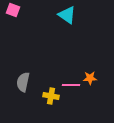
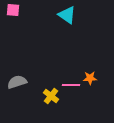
pink square: rotated 16 degrees counterclockwise
gray semicircle: moved 6 px left; rotated 60 degrees clockwise
yellow cross: rotated 28 degrees clockwise
